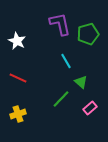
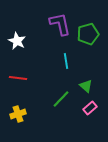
cyan line: rotated 21 degrees clockwise
red line: rotated 18 degrees counterclockwise
green triangle: moved 5 px right, 4 px down
